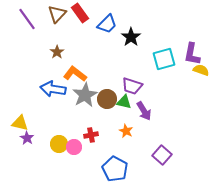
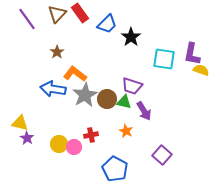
cyan square: rotated 25 degrees clockwise
